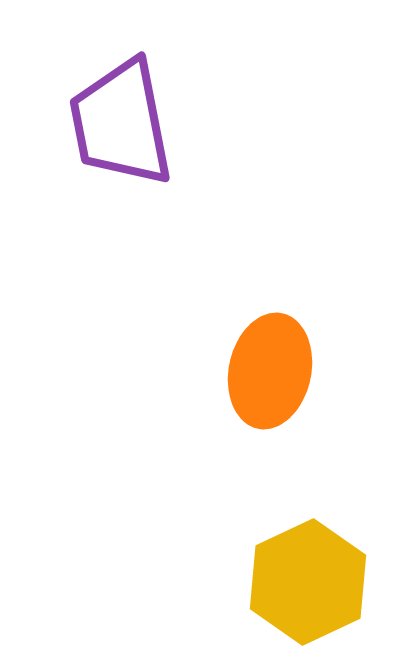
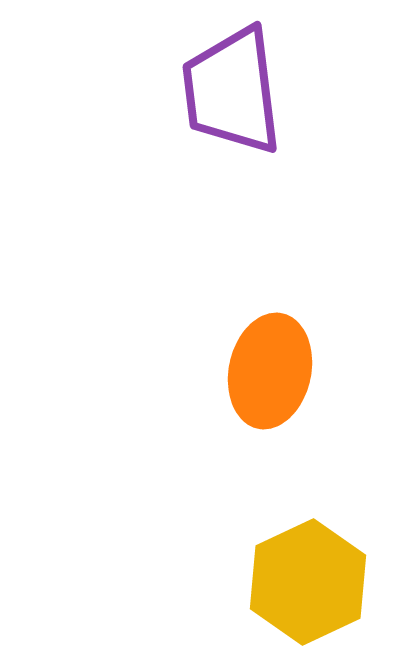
purple trapezoid: moved 111 px right, 32 px up; rotated 4 degrees clockwise
